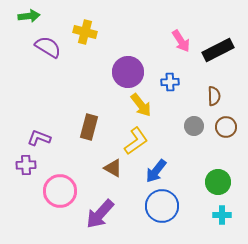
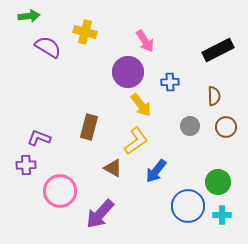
pink arrow: moved 36 px left
gray circle: moved 4 px left
blue circle: moved 26 px right
